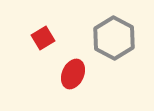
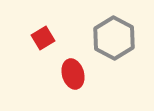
red ellipse: rotated 40 degrees counterclockwise
